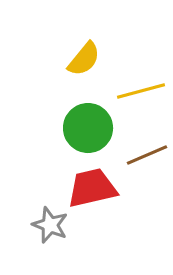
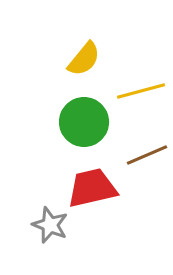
green circle: moved 4 px left, 6 px up
